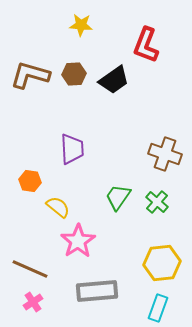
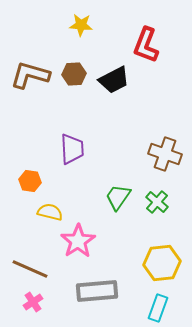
black trapezoid: rotated 8 degrees clockwise
yellow semicircle: moved 8 px left, 5 px down; rotated 25 degrees counterclockwise
